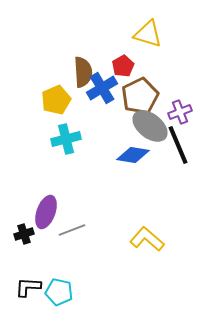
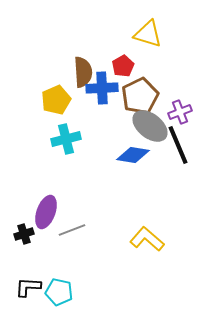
blue cross: rotated 28 degrees clockwise
